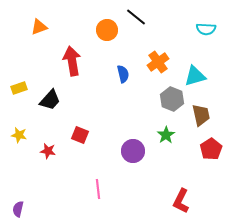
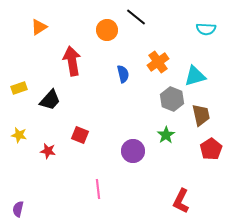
orange triangle: rotated 12 degrees counterclockwise
